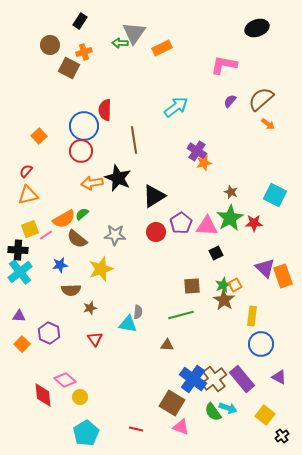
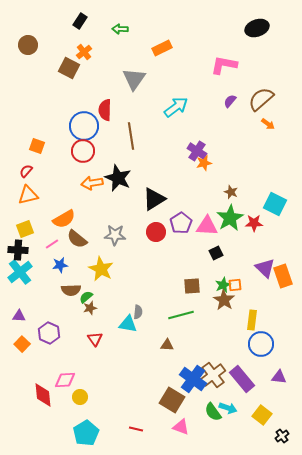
gray triangle at (134, 33): moved 46 px down
green arrow at (120, 43): moved 14 px up
brown circle at (50, 45): moved 22 px left
orange cross at (84, 52): rotated 21 degrees counterclockwise
orange square at (39, 136): moved 2 px left, 10 px down; rotated 28 degrees counterclockwise
brown line at (134, 140): moved 3 px left, 4 px up
red circle at (81, 151): moved 2 px right
cyan square at (275, 195): moved 9 px down
black triangle at (154, 196): moved 3 px down
green semicircle at (82, 214): moved 4 px right, 83 px down
yellow square at (30, 229): moved 5 px left
pink line at (46, 235): moved 6 px right, 9 px down
yellow star at (101, 269): rotated 25 degrees counterclockwise
orange square at (235, 285): rotated 24 degrees clockwise
yellow rectangle at (252, 316): moved 4 px down
purple triangle at (279, 377): rotated 21 degrees counterclockwise
brown cross at (214, 379): moved 1 px left, 4 px up
pink diamond at (65, 380): rotated 45 degrees counterclockwise
brown square at (172, 403): moved 3 px up
yellow square at (265, 415): moved 3 px left
